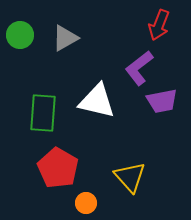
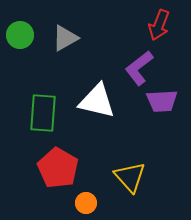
purple trapezoid: rotated 8 degrees clockwise
